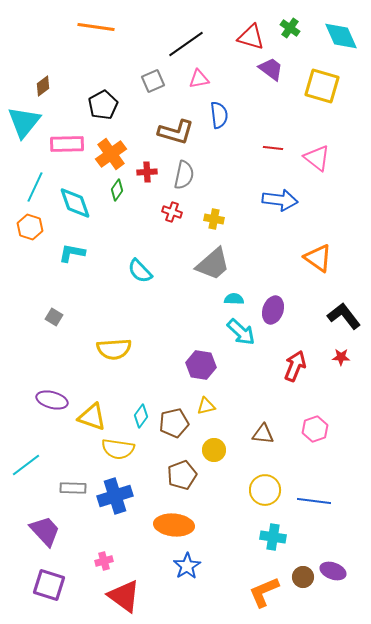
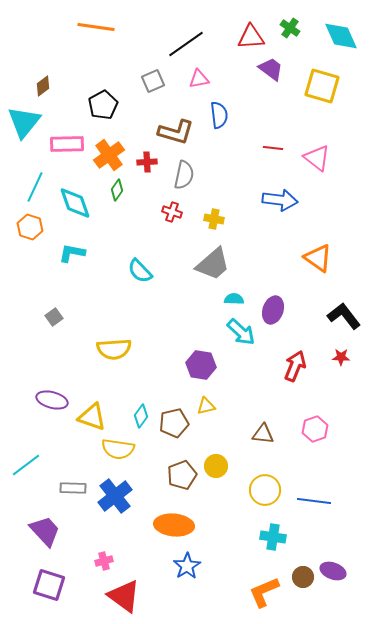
red triangle at (251, 37): rotated 20 degrees counterclockwise
orange cross at (111, 154): moved 2 px left, 1 px down
red cross at (147, 172): moved 10 px up
gray square at (54, 317): rotated 24 degrees clockwise
yellow circle at (214, 450): moved 2 px right, 16 px down
blue cross at (115, 496): rotated 20 degrees counterclockwise
